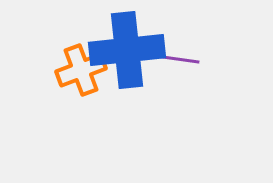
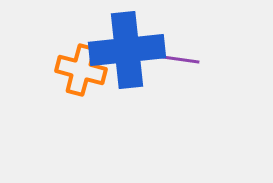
orange cross: rotated 36 degrees clockwise
